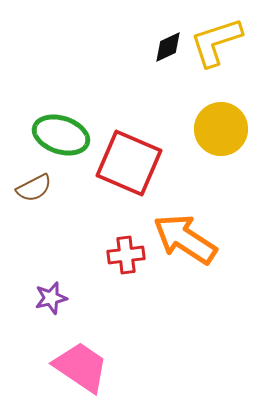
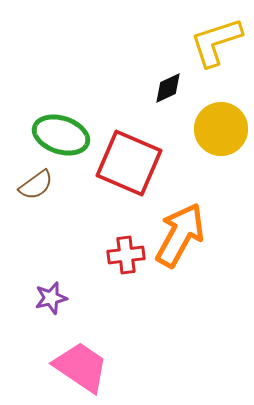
black diamond: moved 41 px down
brown semicircle: moved 2 px right, 3 px up; rotated 9 degrees counterclockwise
orange arrow: moved 5 px left, 4 px up; rotated 86 degrees clockwise
